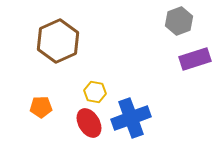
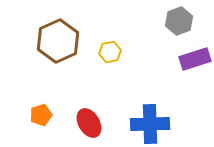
yellow hexagon: moved 15 px right, 40 px up; rotated 20 degrees counterclockwise
orange pentagon: moved 8 px down; rotated 15 degrees counterclockwise
blue cross: moved 19 px right, 6 px down; rotated 18 degrees clockwise
